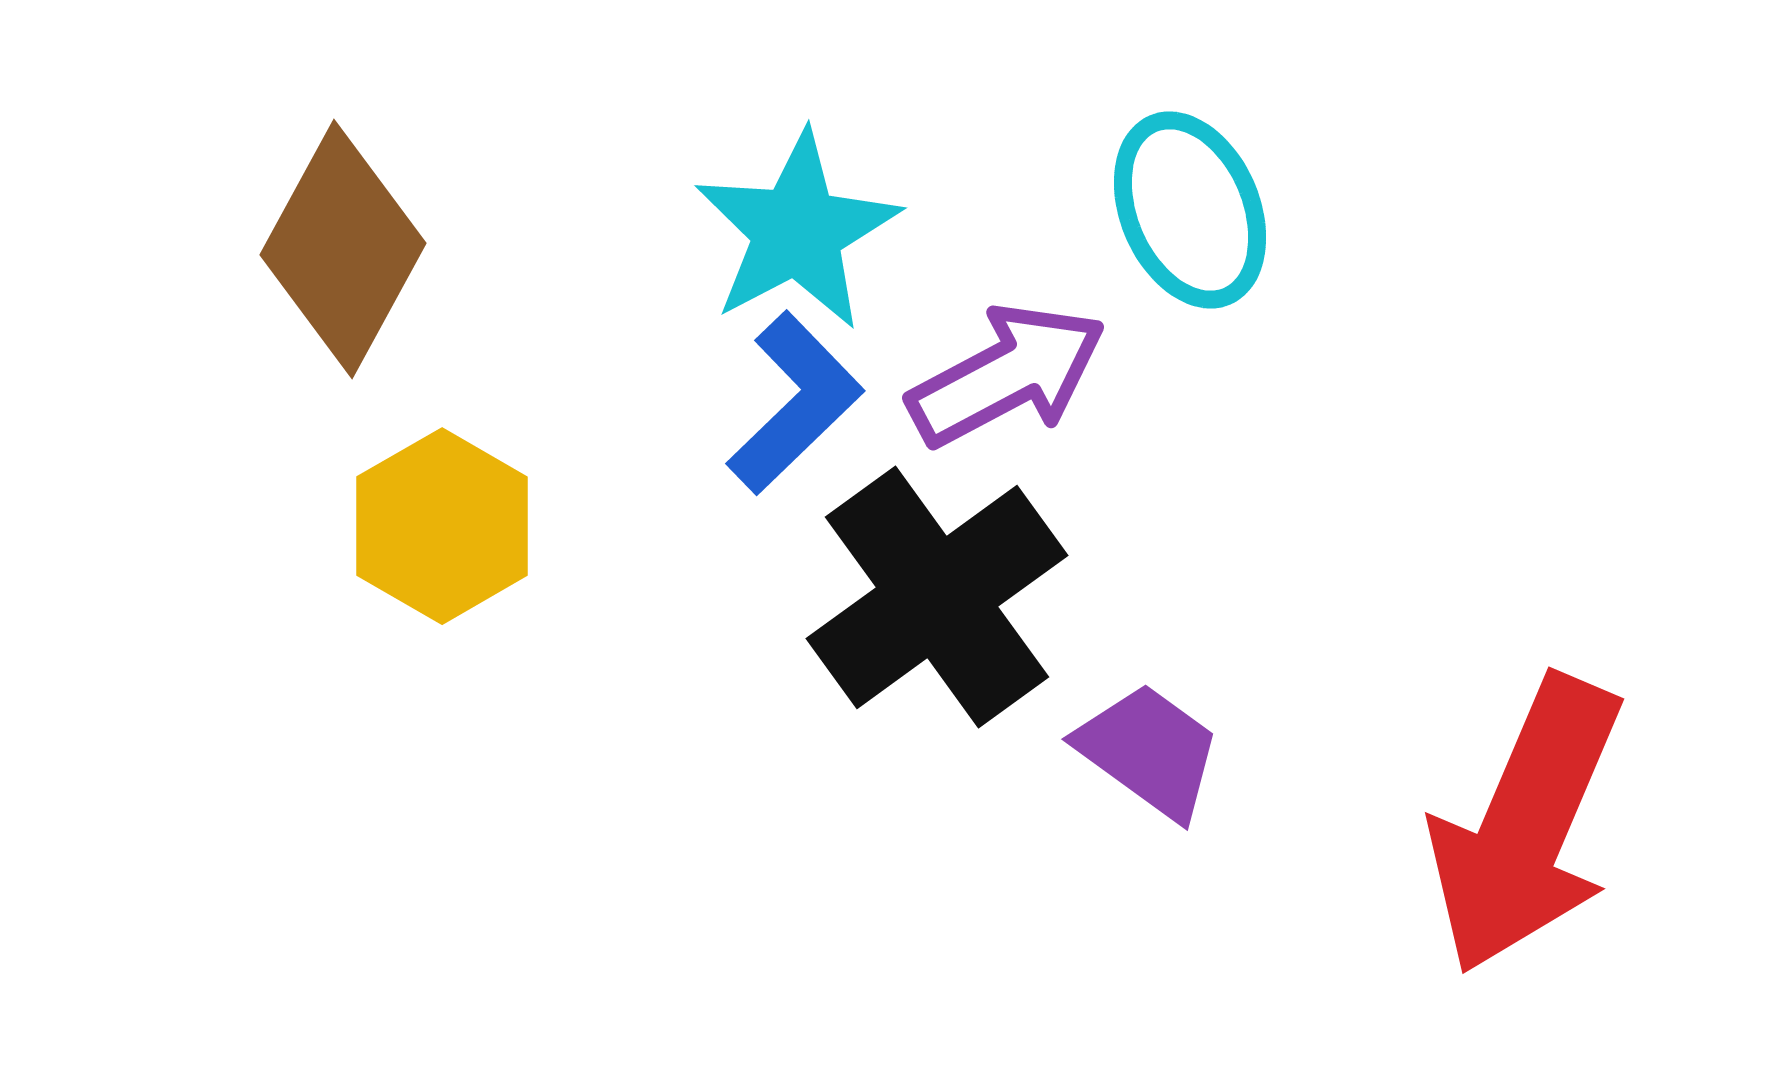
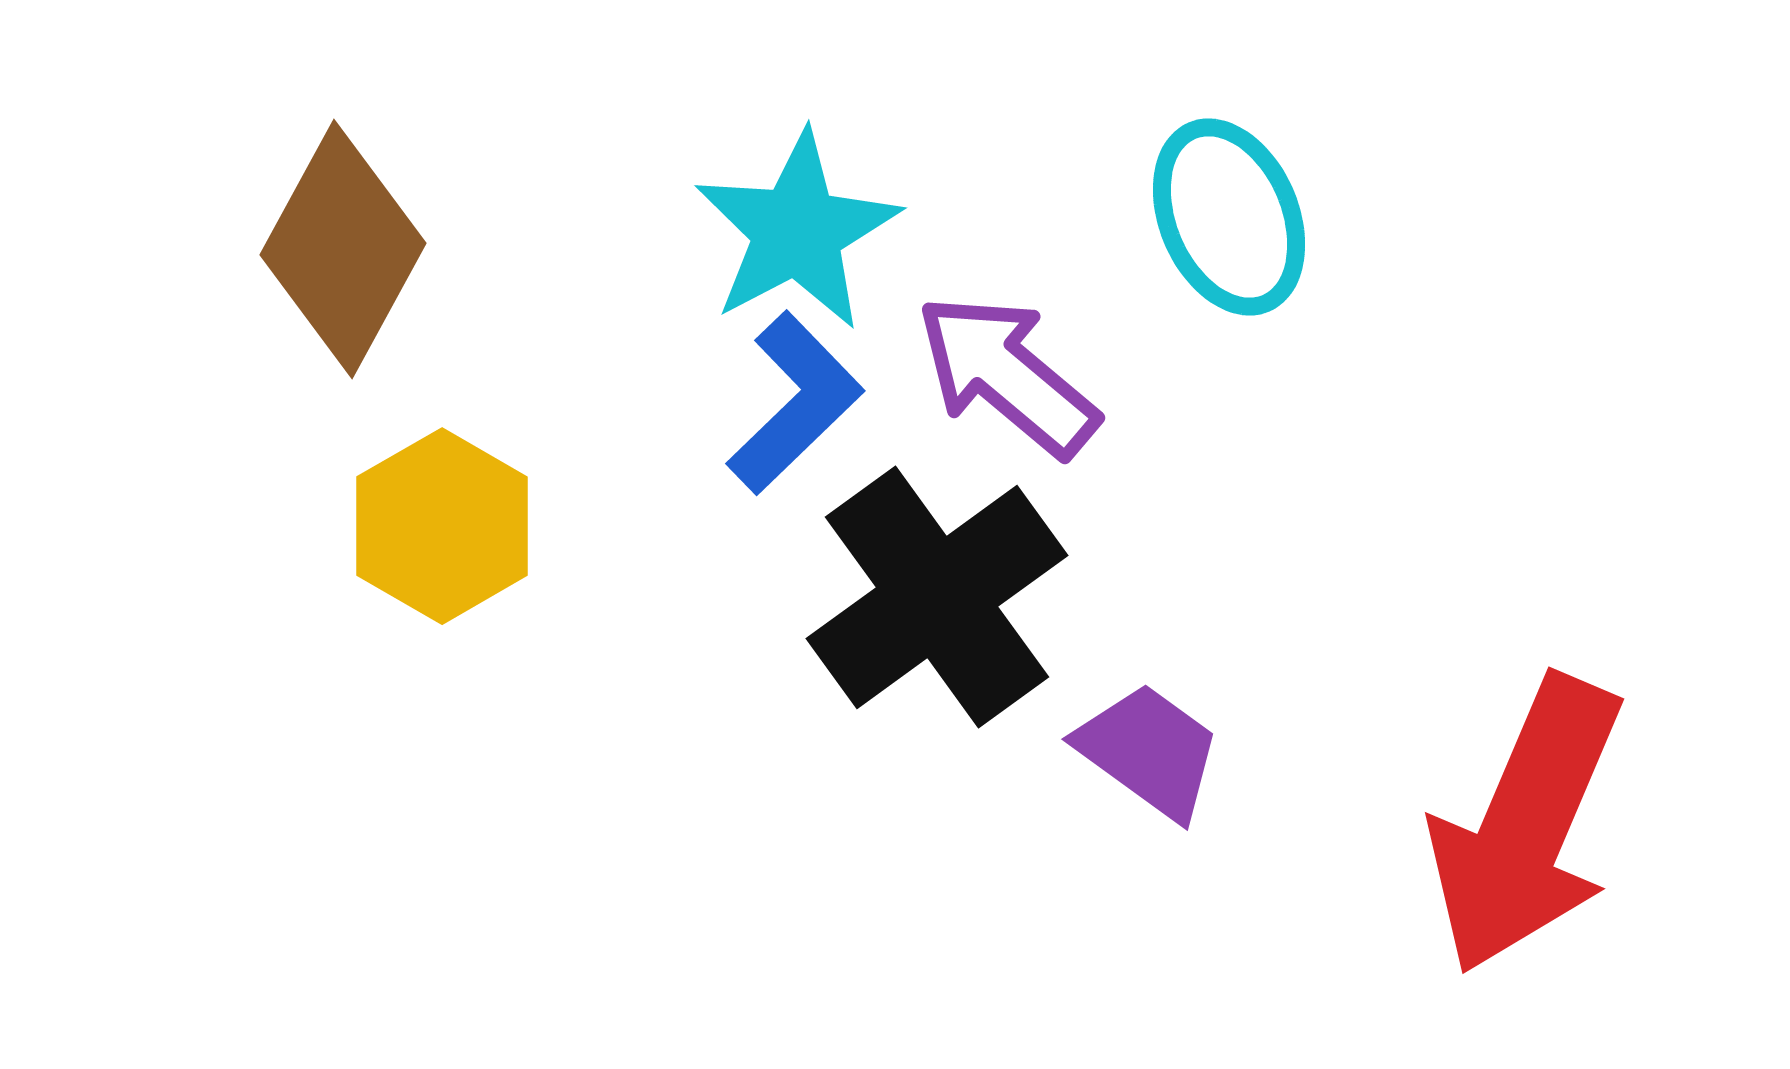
cyan ellipse: moved 39 px right, 7 px down
purple arrow: rotated 112 degrees counterclockwise
